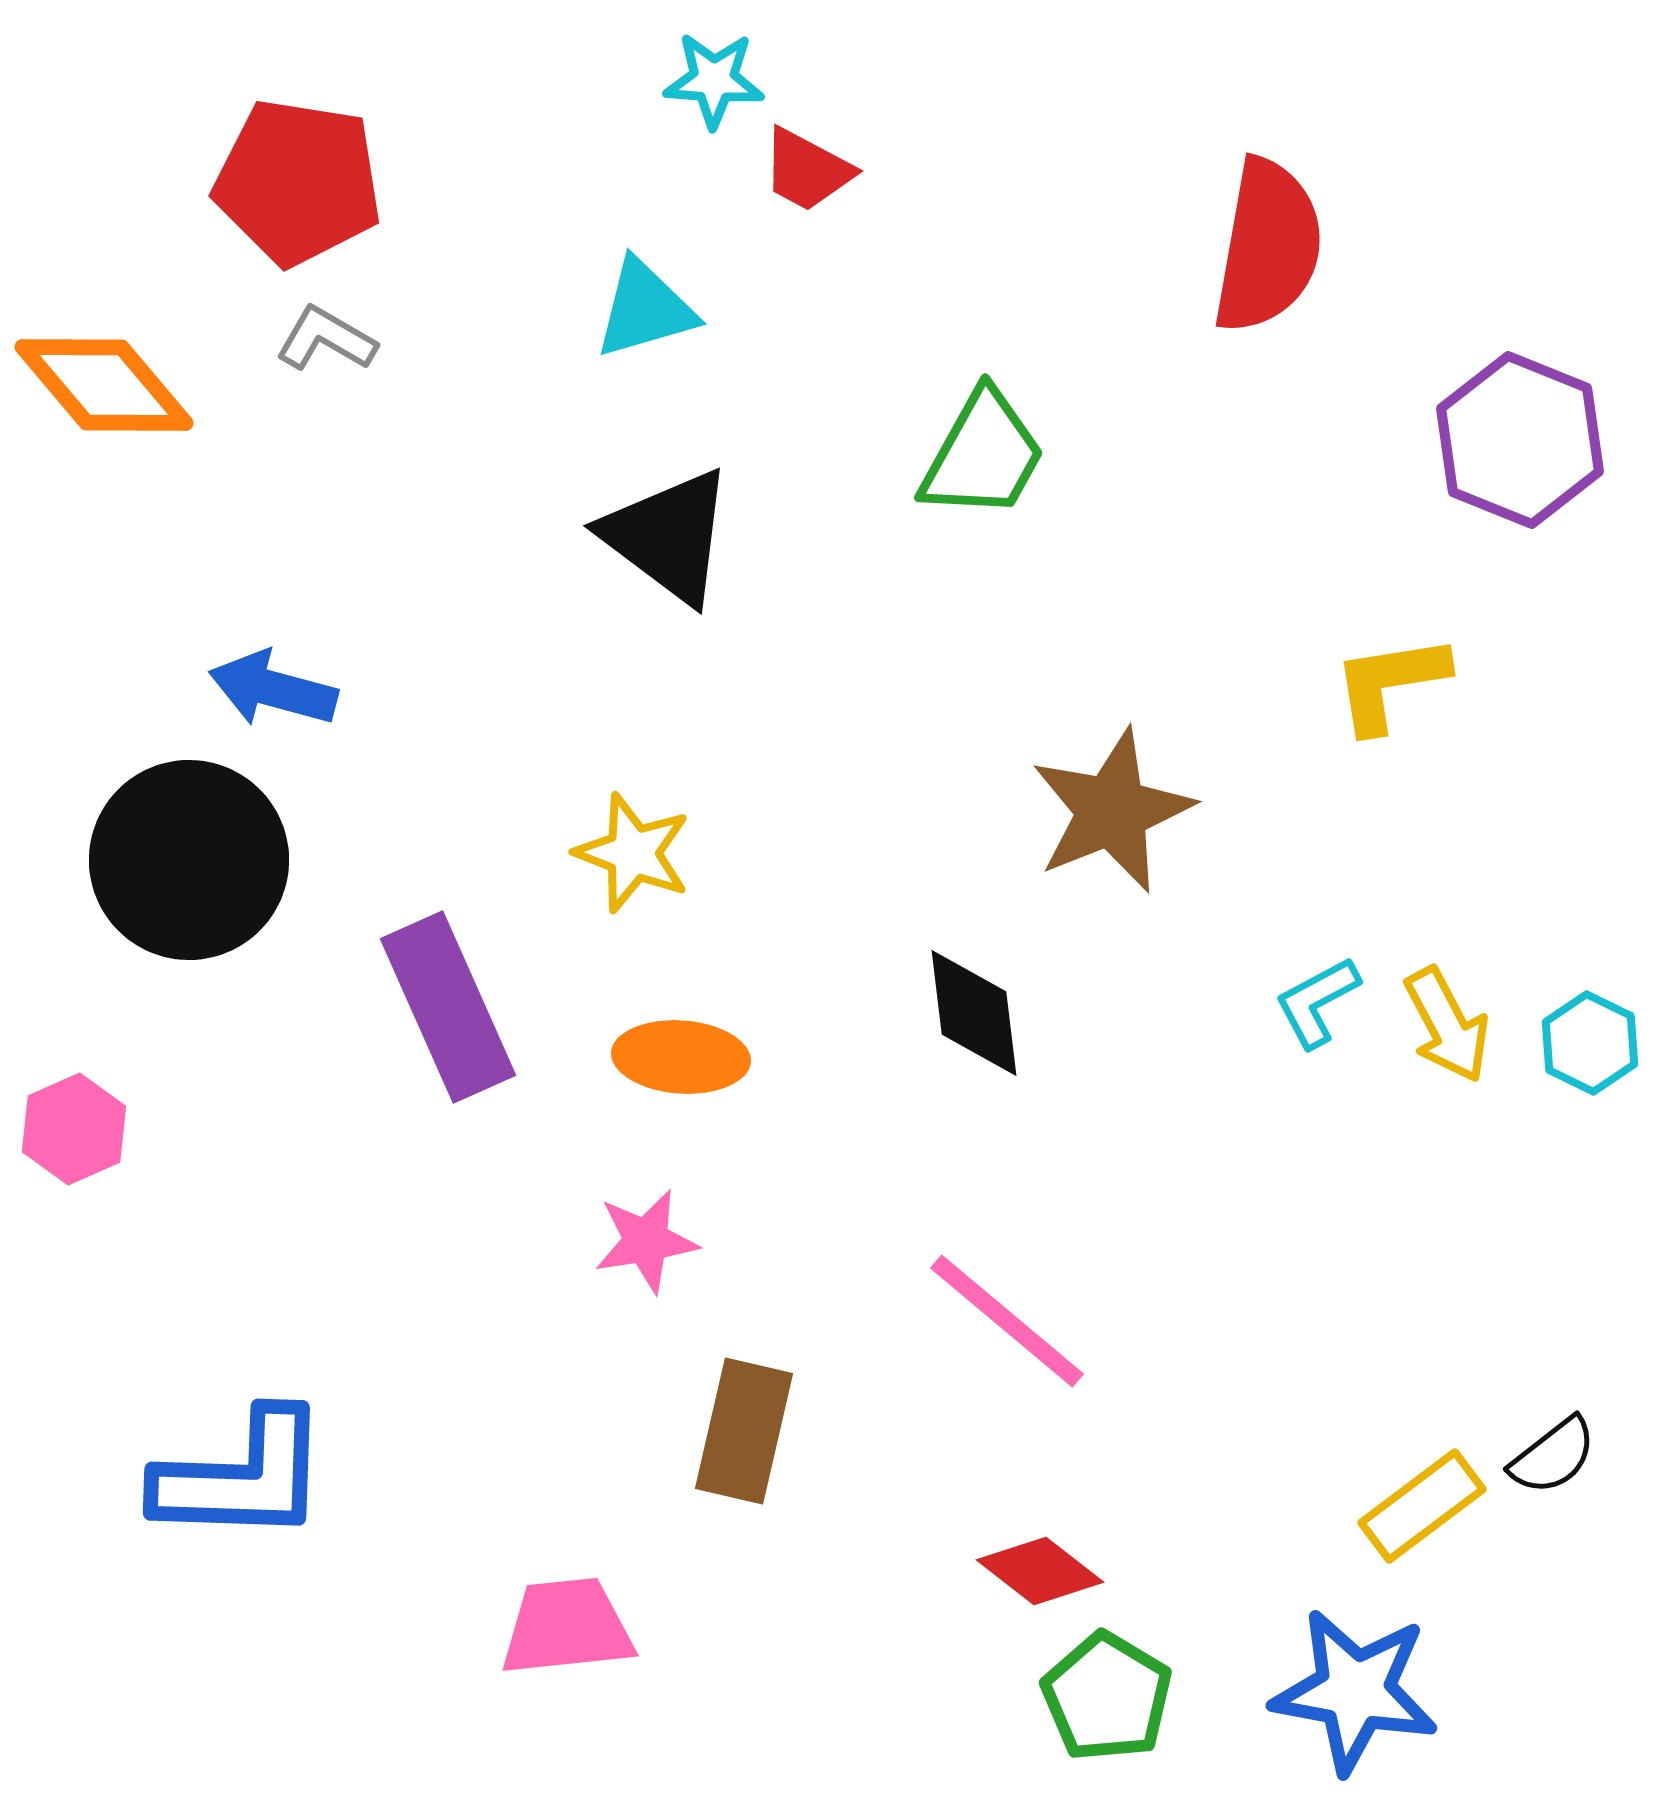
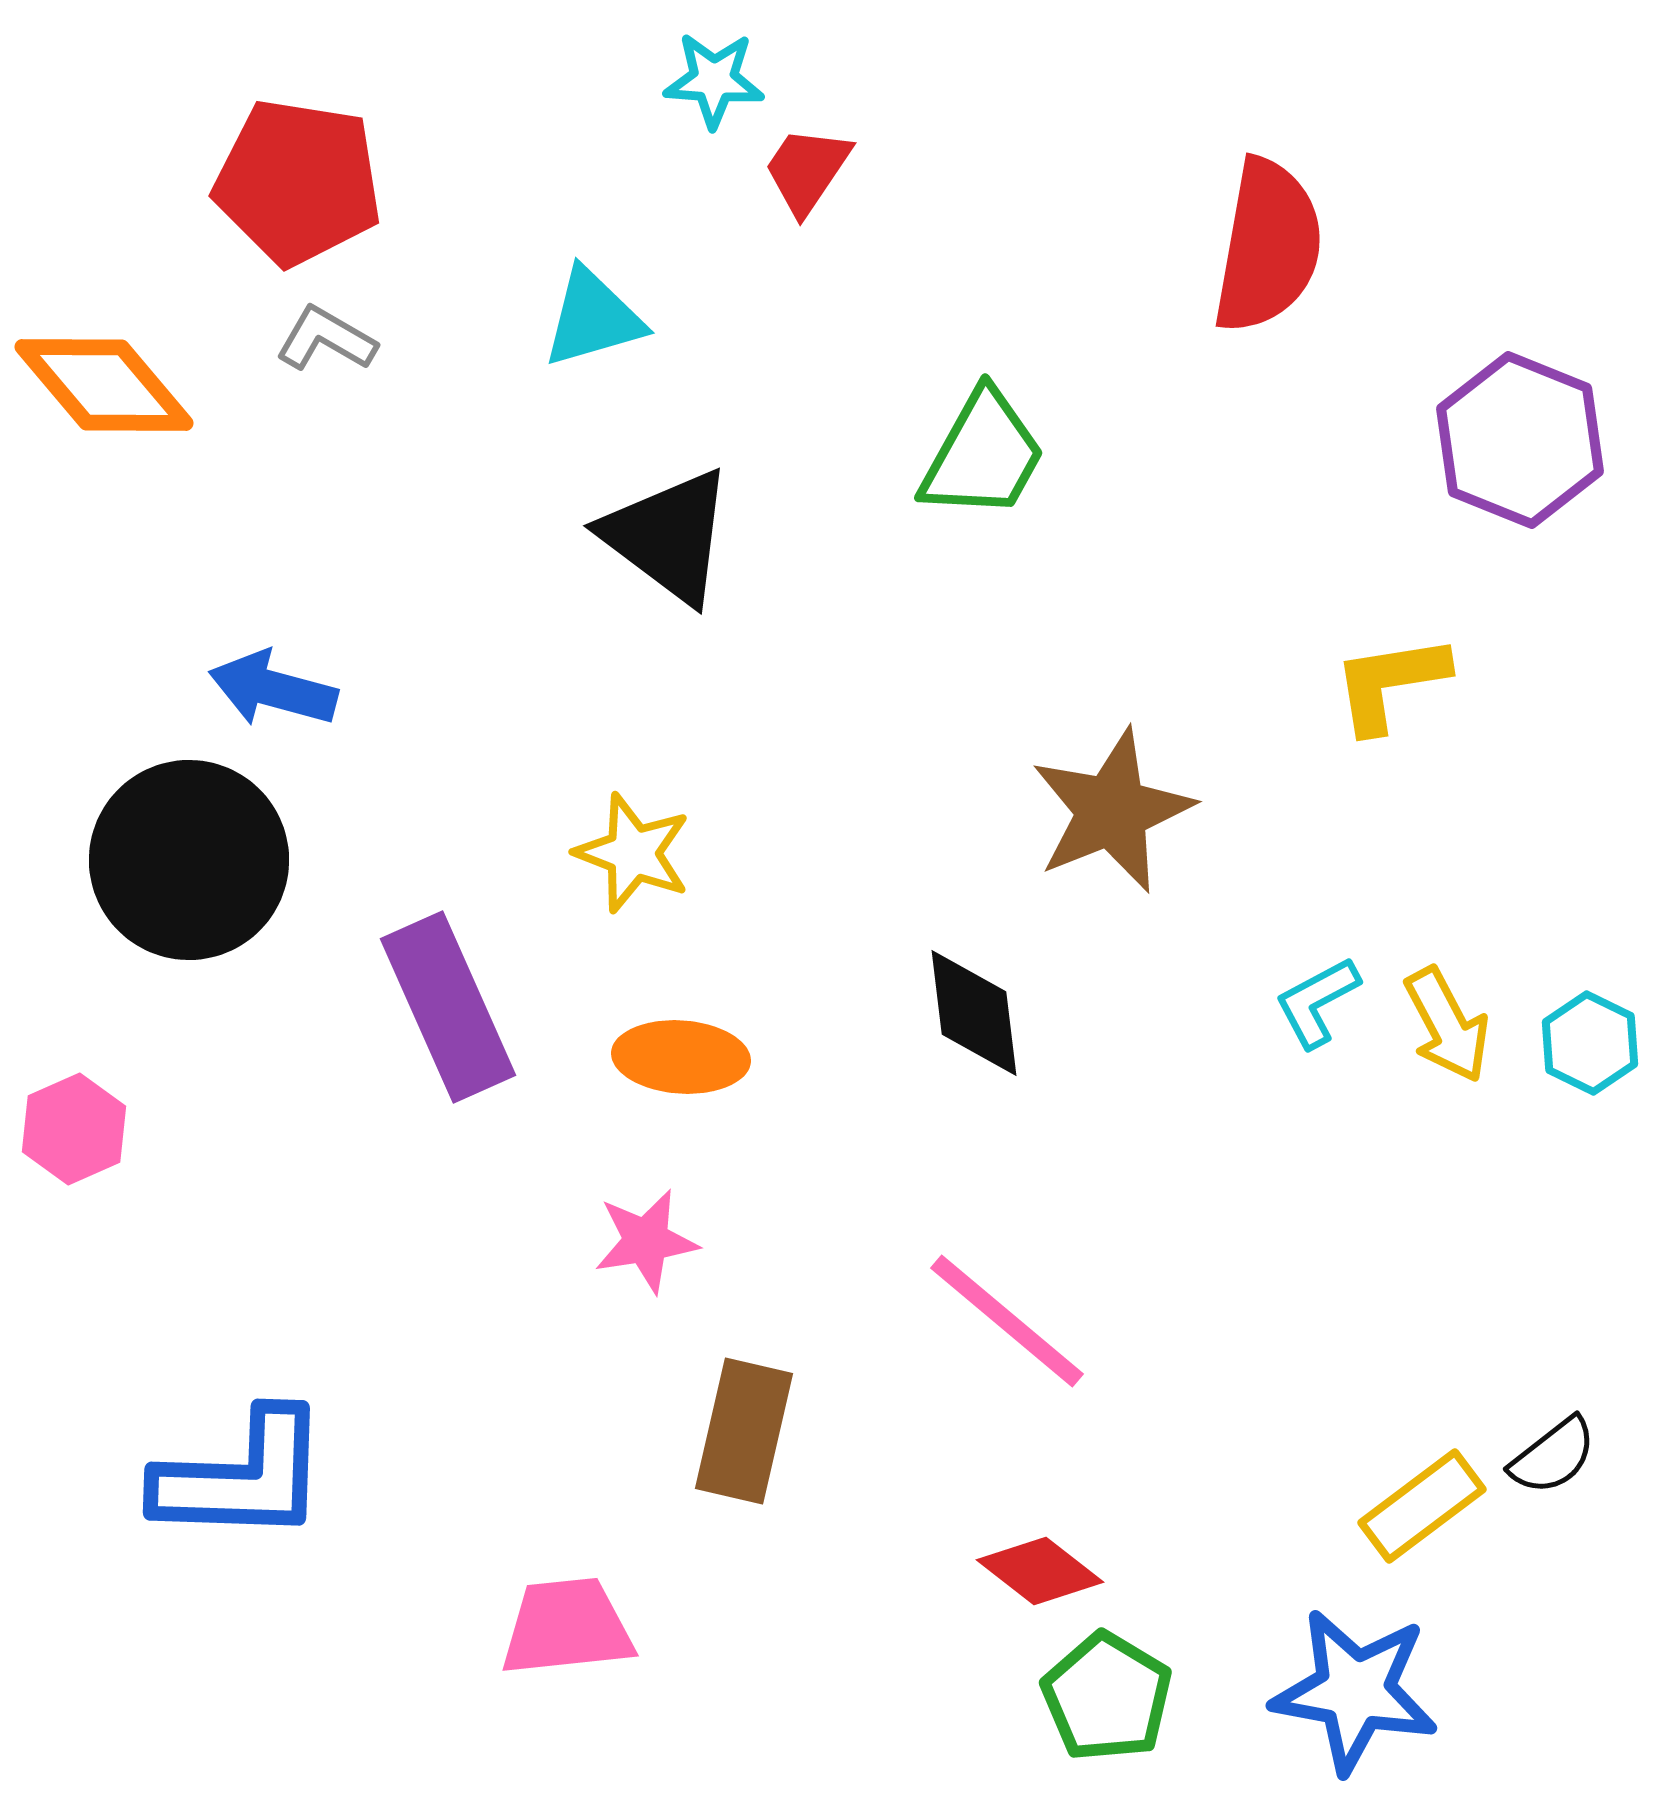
red trapezoid: rotated 96 degrees clockwise
cyan triangle: moved 52 px left, 9 px down
